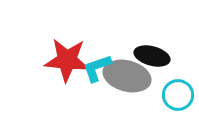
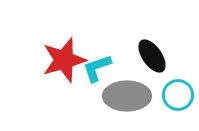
black ellipse: rotated 40 degrees clockwise
red star: moved 3 px left; rotated 21 degrees counterclockwise
gray ellipse: moved 20 px down; rotated 15 degrees counterclockwise
